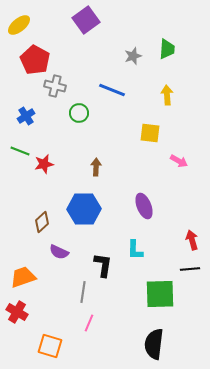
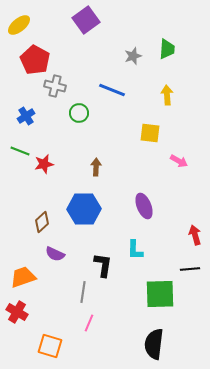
red arrow: moved 3 px right, 5 px up
purple semicircle: moved 4 px left, 2 px down
